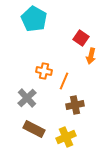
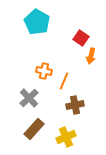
cyan pentagon: moved 3 px right, 3 px down
gray cross: moved 2 px right
brown rectangle: rotated 75 degrees counterclockwise
